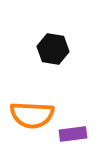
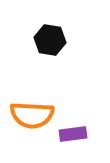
black hexagon: moved 3 px left, 9 px up
